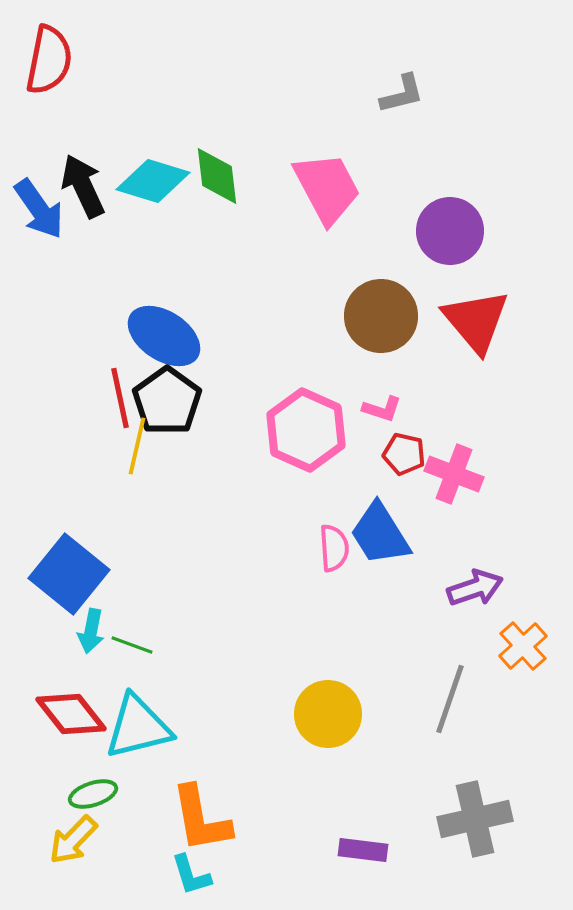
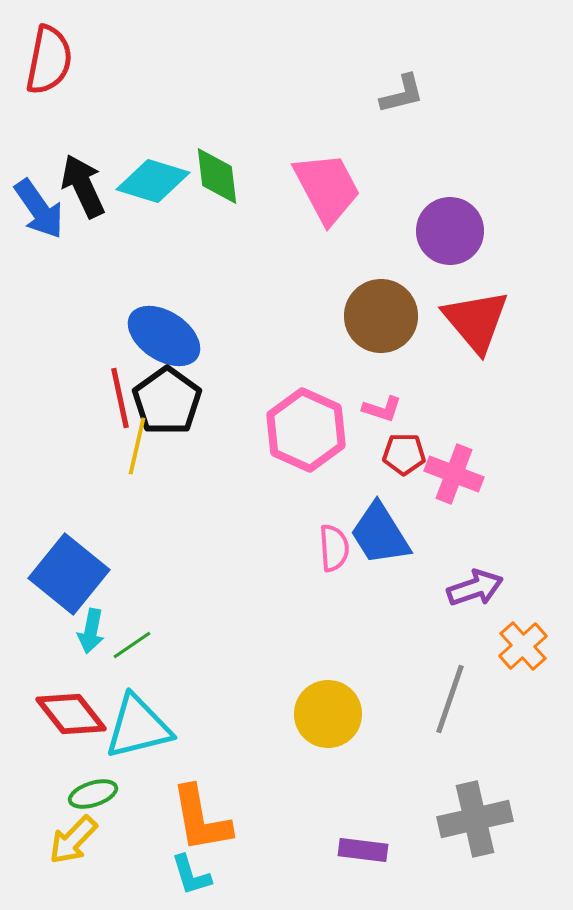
red pentagon: rotated 12 degrees counterclockwise
green line: rotated 54 degrees counterclockwise
